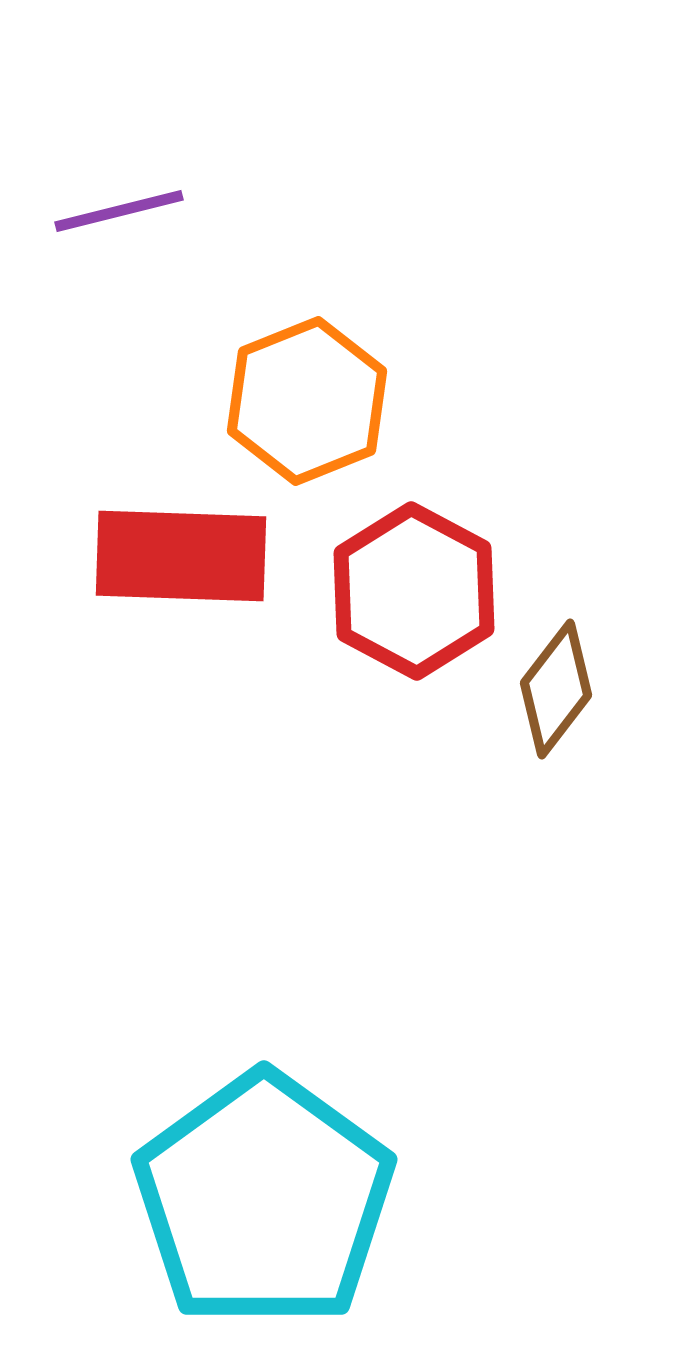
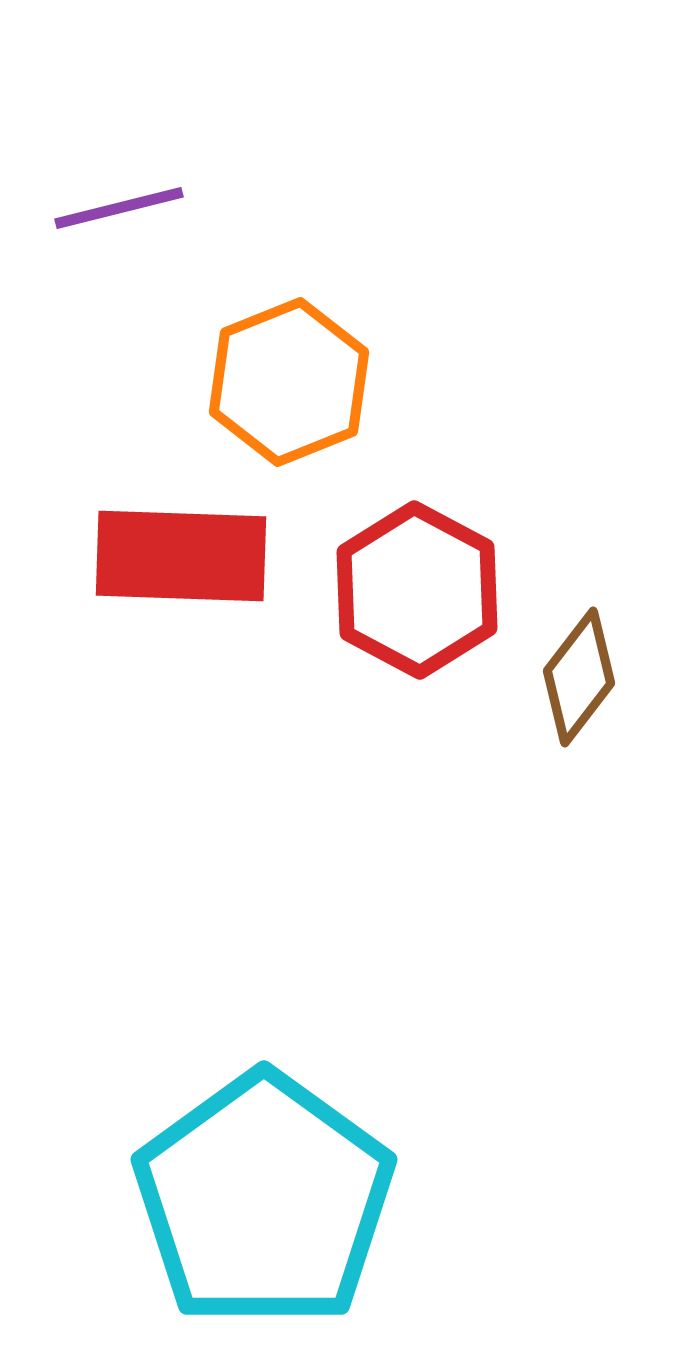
purple line: moved 3 px up
orange hexagon: moved 18 px left, 19 px up
red hexagon: moved 3 px right, 1 px up
brown diamond: moved 23 px right, 12 px up
